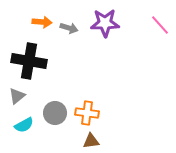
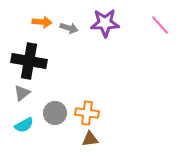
gray triangle: moved 5 px right, 3 px up
brown triangle: moved 1 px left, 2 px up
